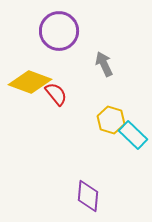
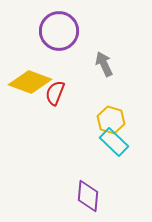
red semicircle: moved 1 px left, 1 px up; rotated 120 degrees counterclockwise
cyan rectangle: moved 19 px left, 7 px down
